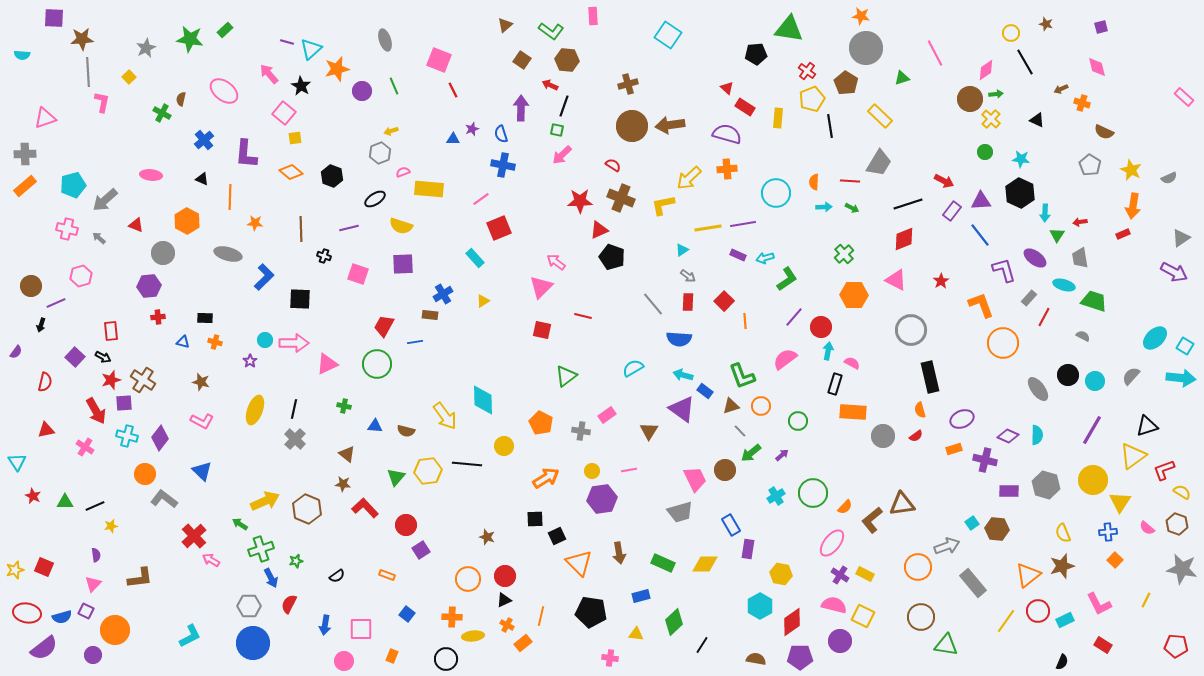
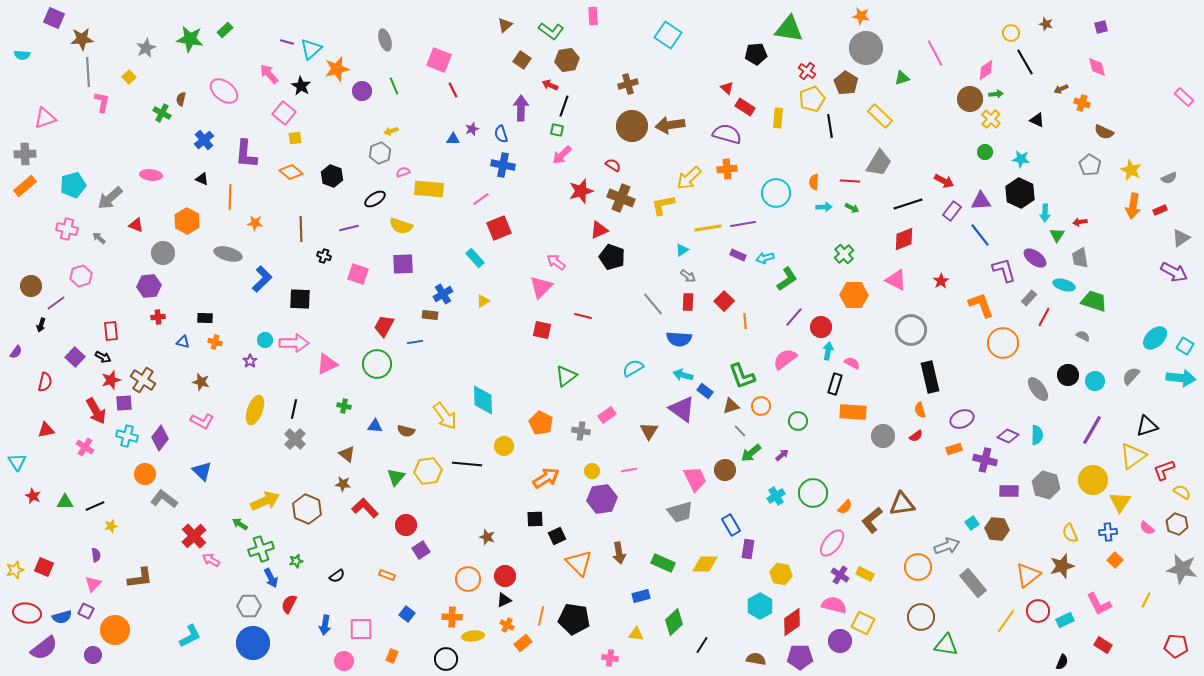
purple square at (54, 18): rotated 20 degrees clockwise
brown hexagon at (567, 60): rotated 15 degrees counterclockwise
gray arrow at (105, 200): moved 5 px right, 2 px up
red star at (580, 201): moved 1 px right, 10 px up; rotated 15 degrees counterclockwise
red rectangle at (1123, 234): moved 37 px right, 24 px up
blue L-shape at (264, 277): moved 2 px left, 2 px down
purple line at (56, 303): rotated 12 degrees counterclockwise
yellow semicircle at (1063, 533): moved 7 px right
black pentagon at (591, 612): moved 17 px left, 7 px down
yellow square at (863, 616): moved 7 px down
